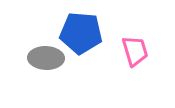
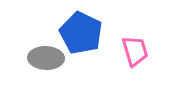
blue pentagon: rotated 21 degrees clockwise
